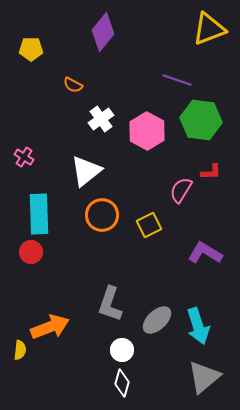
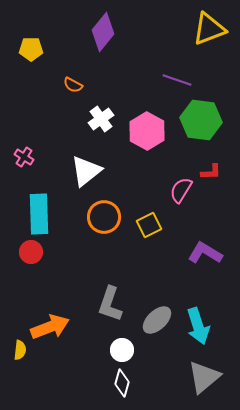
orange circle: moved 2 px right, 2 px down
